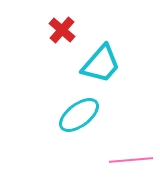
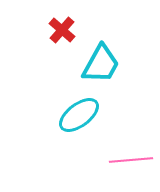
cyan trapezoid: rotated 12 degrees counterclockwise
